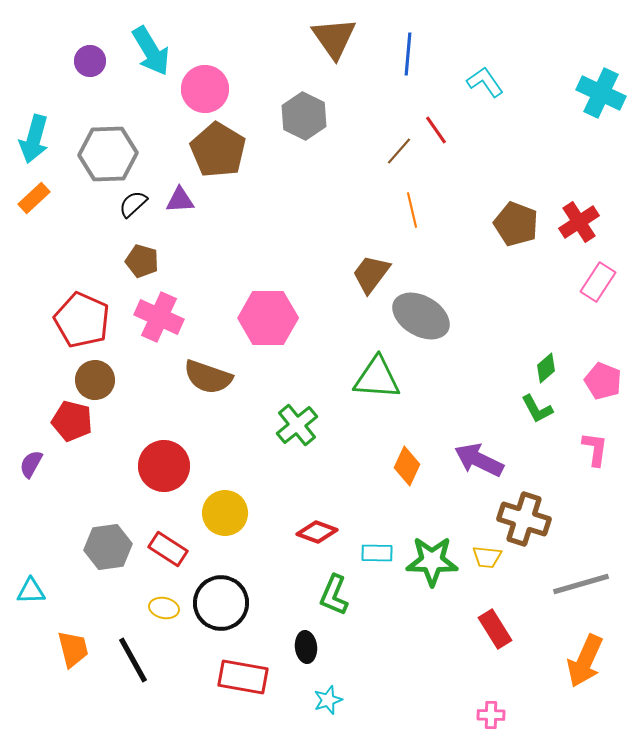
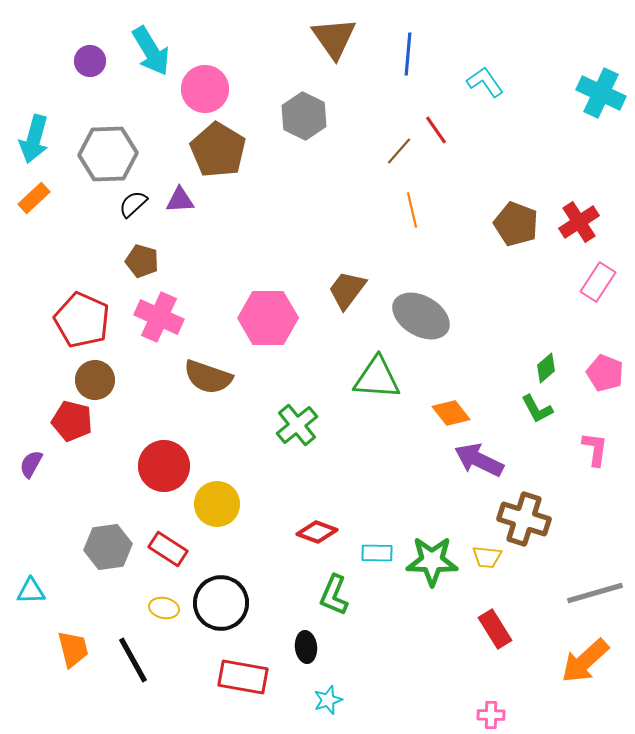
brown trapezoid at (371, 274): moved 24 px left, 16 px down
pink pentagon at (603, 381): moved 2 px right, 8 px up
orange diamond at (407, 466): moved 44 px right, 53 px up; rotated 63 degrees counterclockwise
yellow circle at (225, 513): moved 8 px left, 9 px up
gray line at (581, 584): moved 14 px right, 9 px down
orange arrow at (585, 661): rotated 24 degrees clockwise
